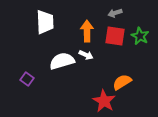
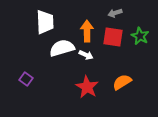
red square: moved 2 px left, 1 px down
white semicircle: moved 13 px up
purple square: moved 1 px left
red star: moved 17 px left, 14 px up
